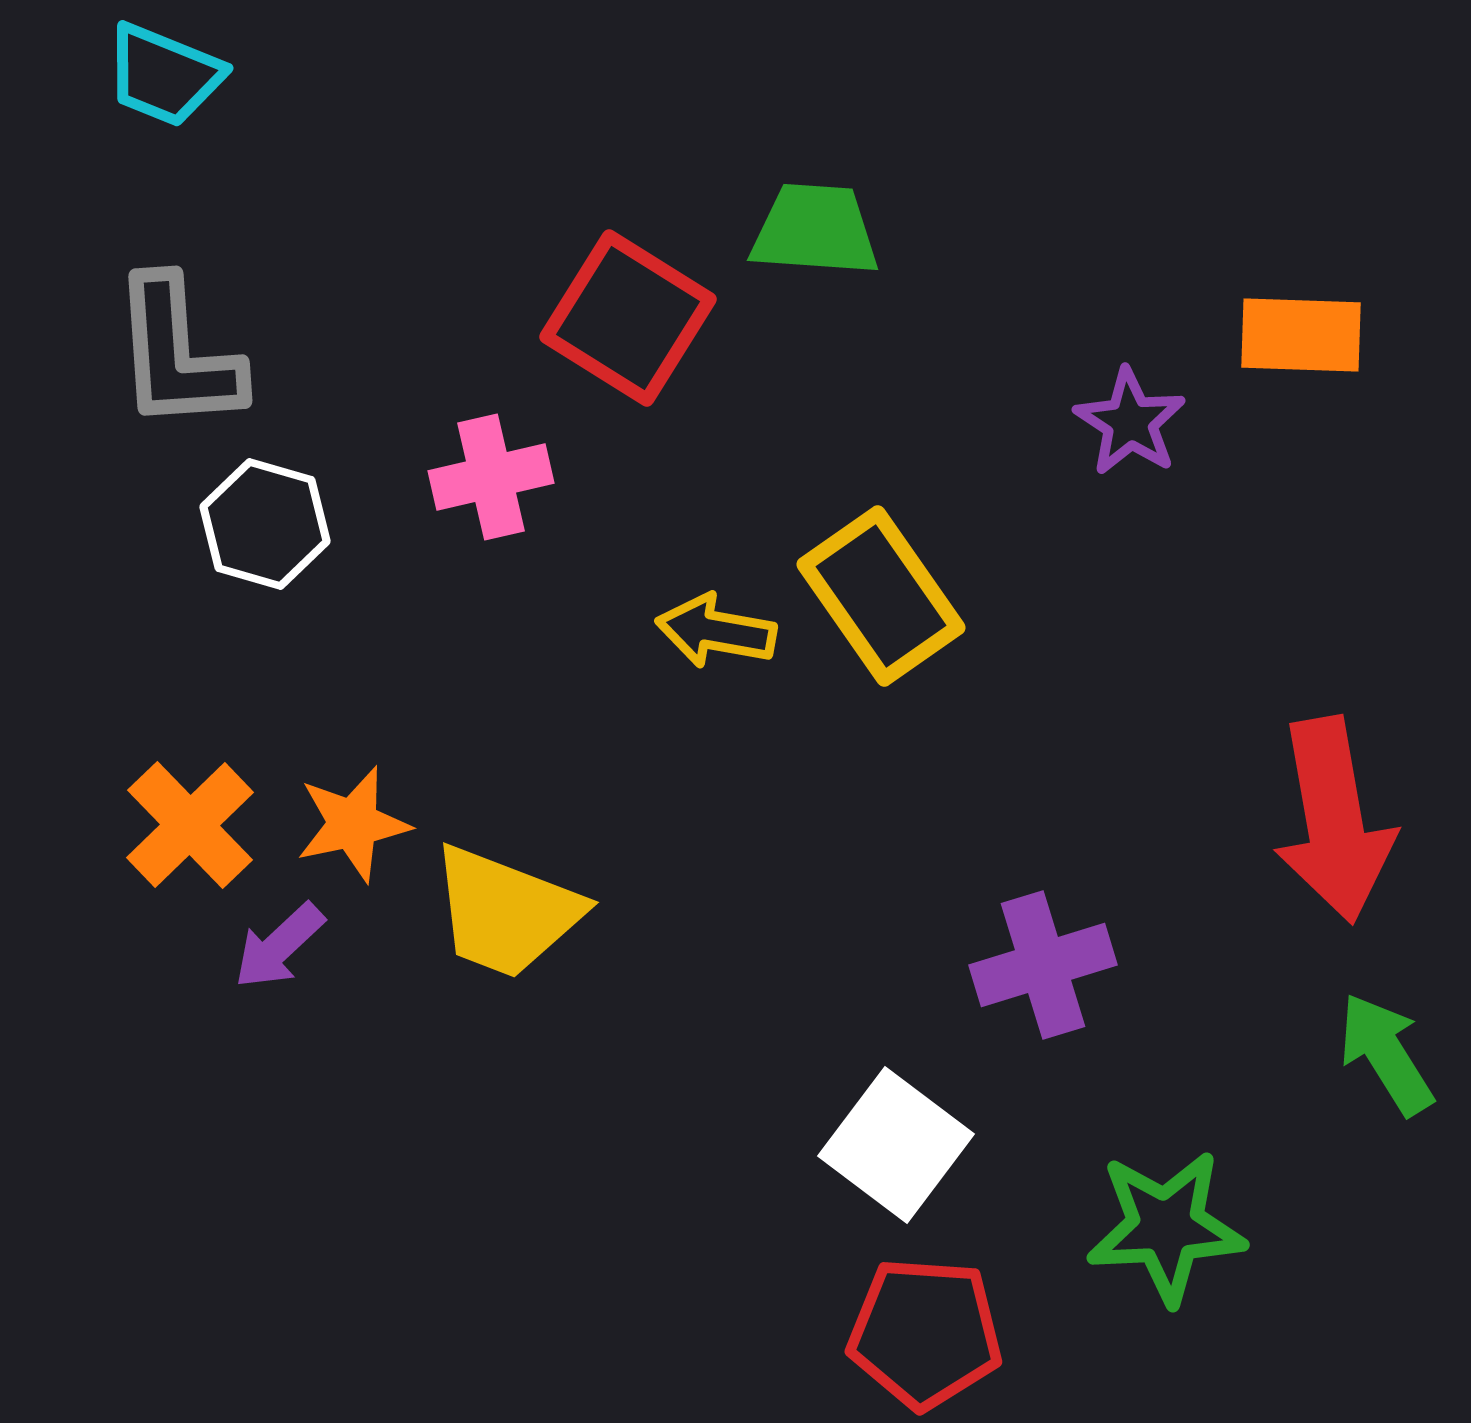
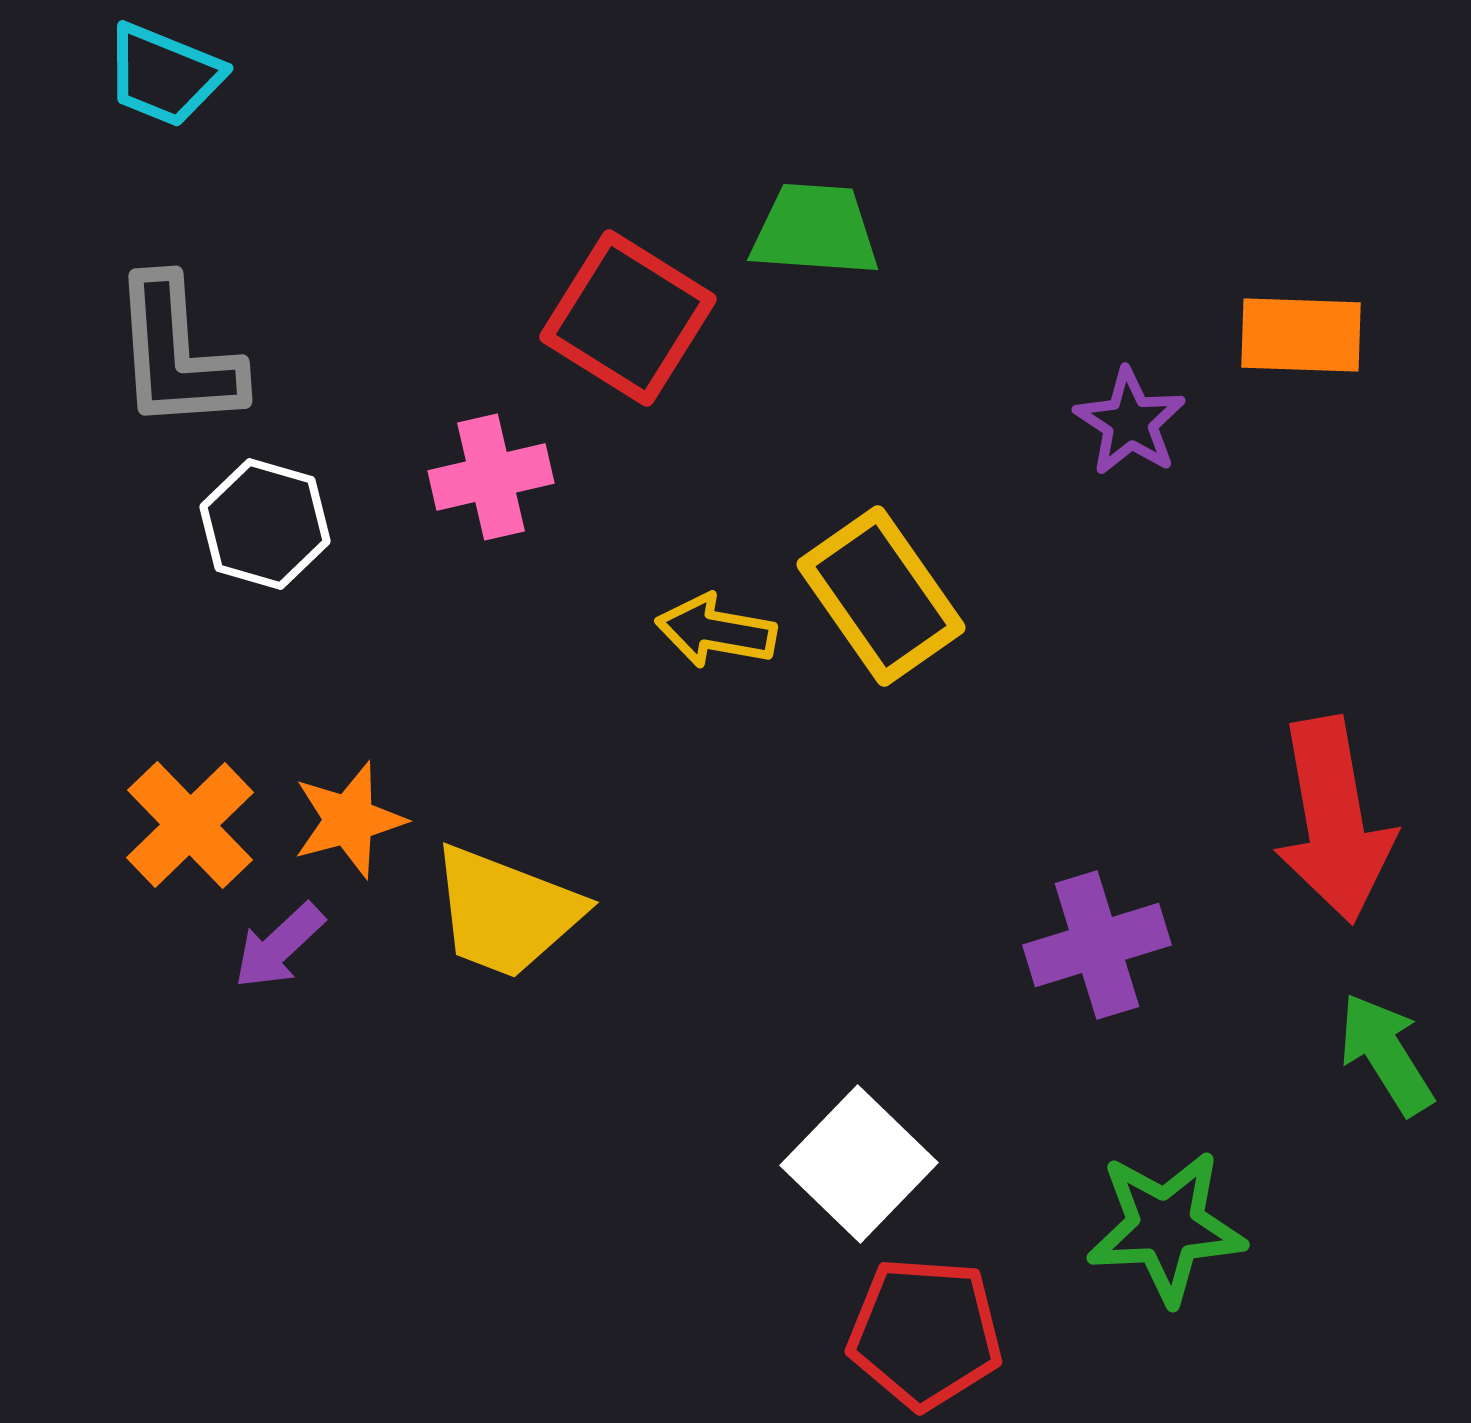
orange star: moved 4 px left, 4 px up; rotated 3 degrees counterclockwise
purple cross: moved 54 px right, 20 px up
white square: moved 37 px left, 19 px down; rotated 7 degrees clockwise
